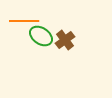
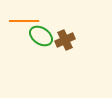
brown cross: rotated 12 degrees clockwise
